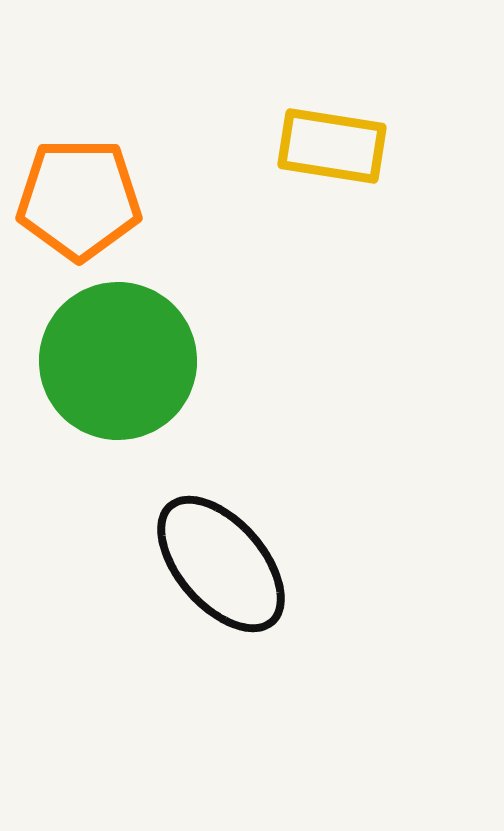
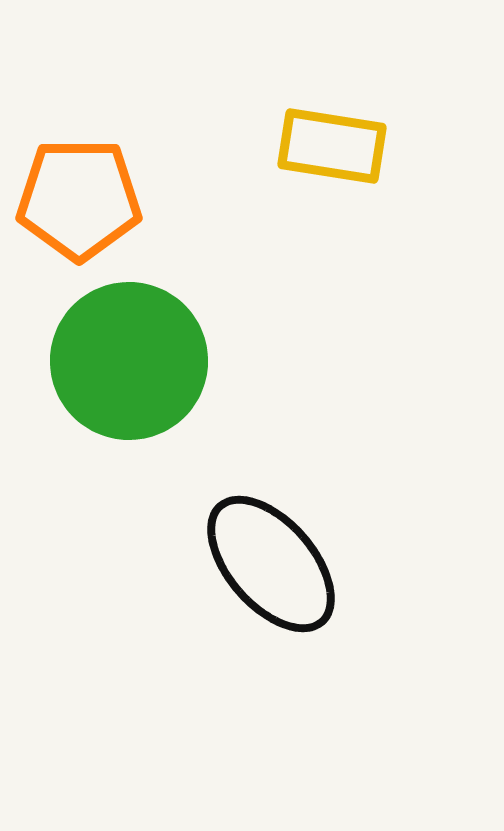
green circle: moved 11 px right
black ellipse: moved 50 px right
